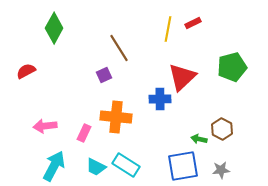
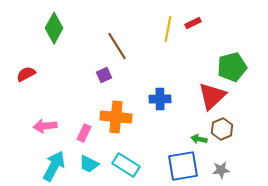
brown line: moved 2 px left, 2 px up
red semicircle: moved 3 px down
red triangle: moved 30 px right, 19 px down
brown hexagon: rotated 10 degrees clockwise
cyan trapezoid: moved 7 px left, 3 px up
